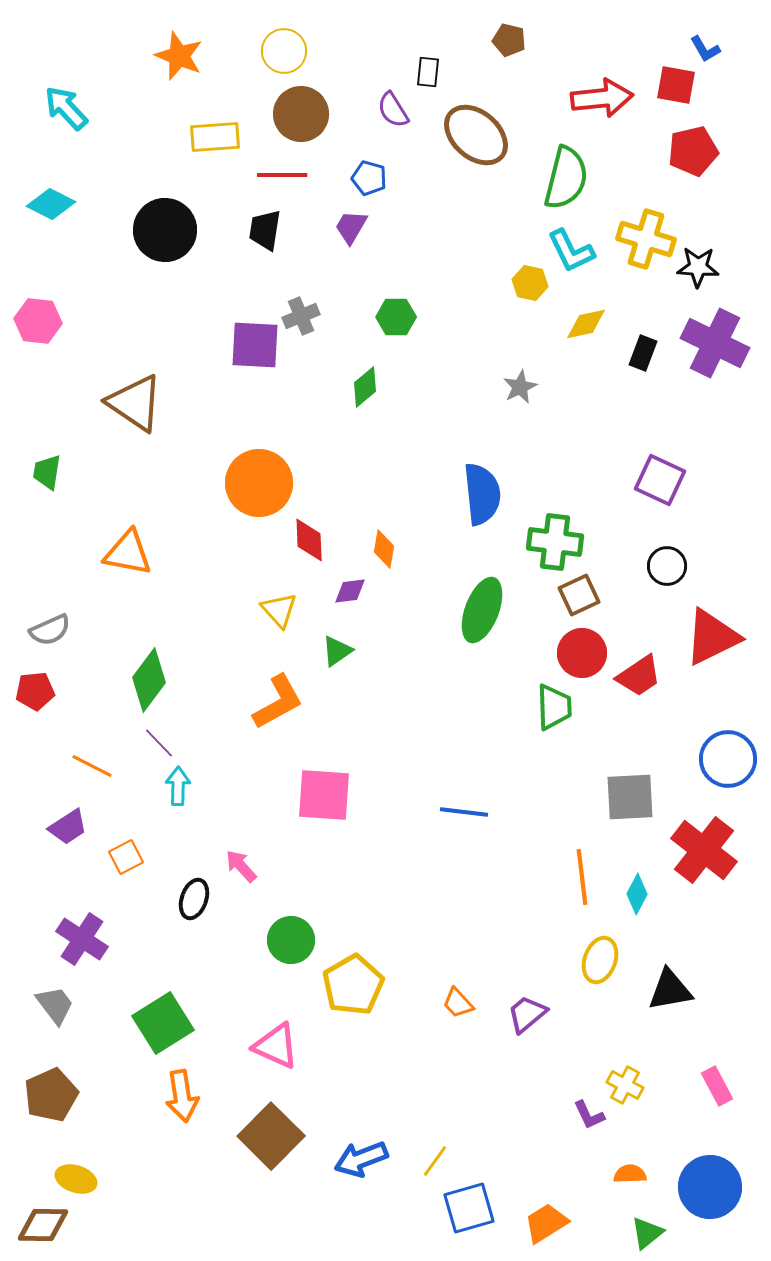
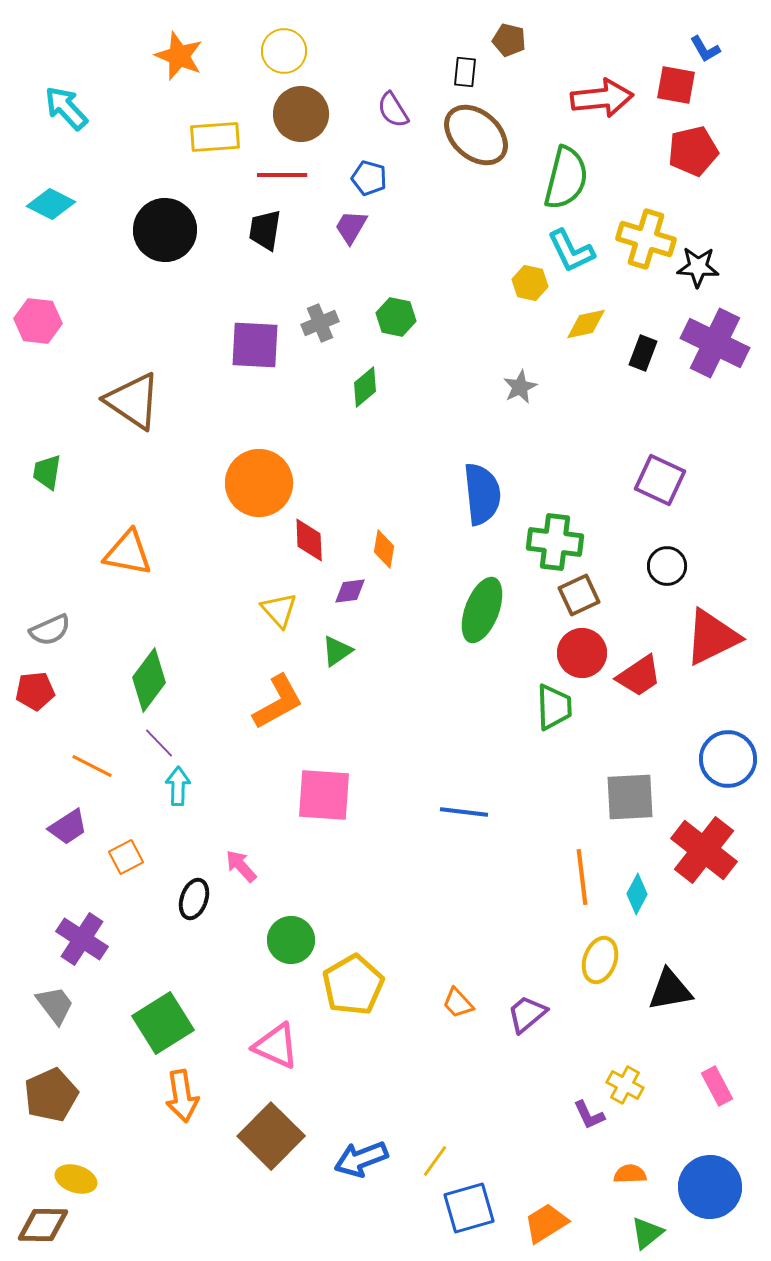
black rectangle at (428, 72): moved 37 px right
gray cross at (301, 316): moved 19 px right, 7 px down
green hexagon at (396, 317): rotated 12 degrees clockwise
brown triangle at (135, 403): moved 2 px left, 2 px up
